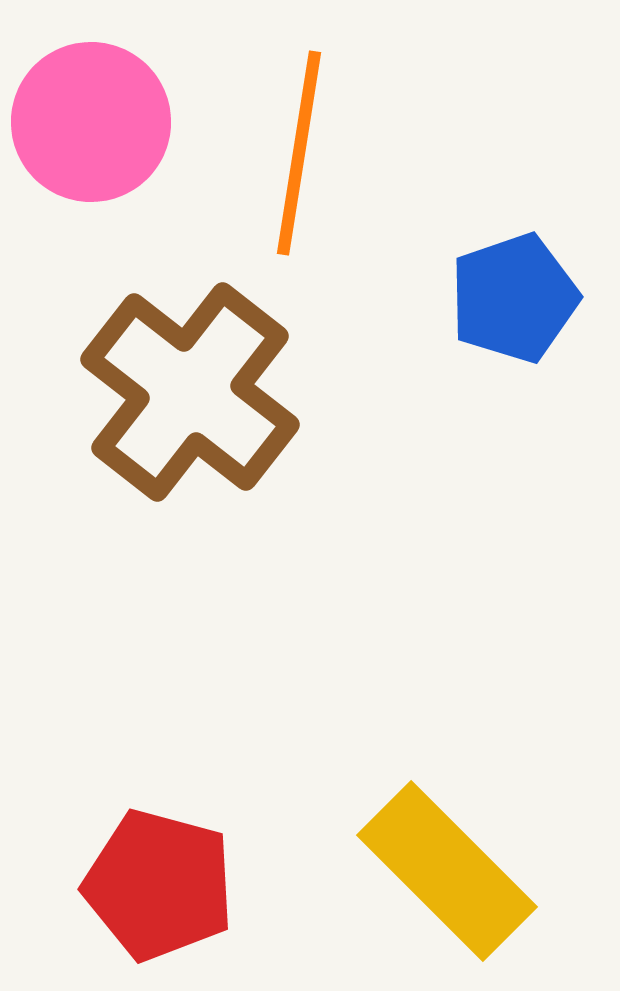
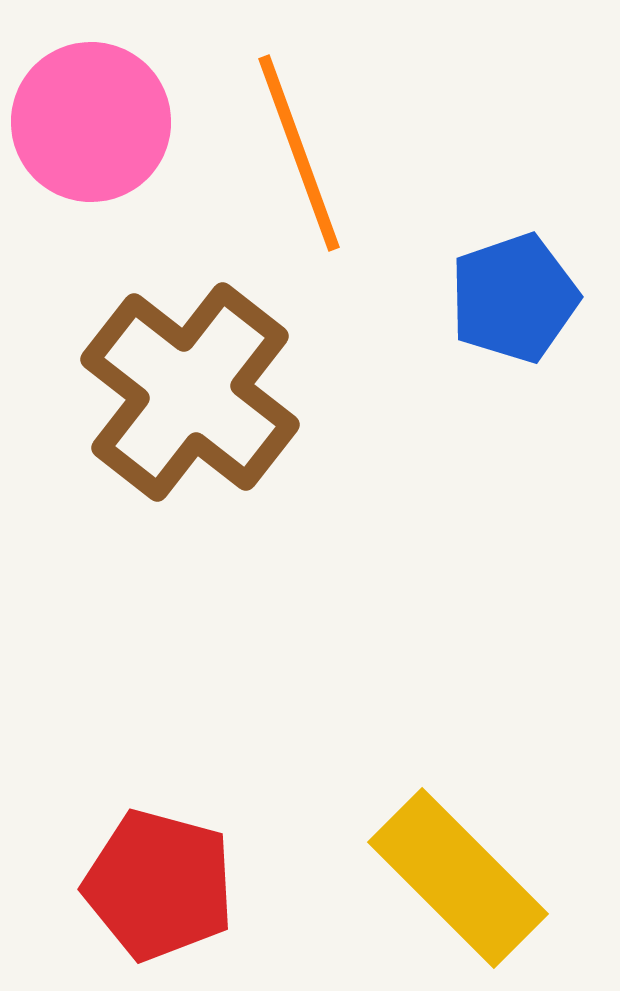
orange line: rotated 29 degrees counterclockwise
yellow rectangle: moved 11 px right, 7 px down
